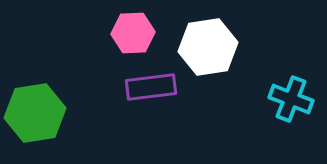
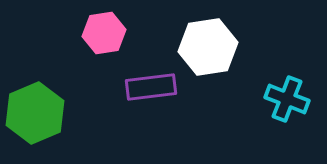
pink hexagon: moved 29 px left; rotated 6 degrees counterclockwise
cyan cross: moved 4 px left
green hexagon: rotated 14 degrees counterclockwise
